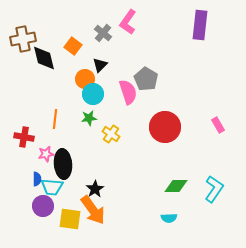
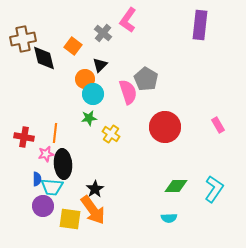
pink L-shape: moved 2 px up
orange line: moved 14 px down
